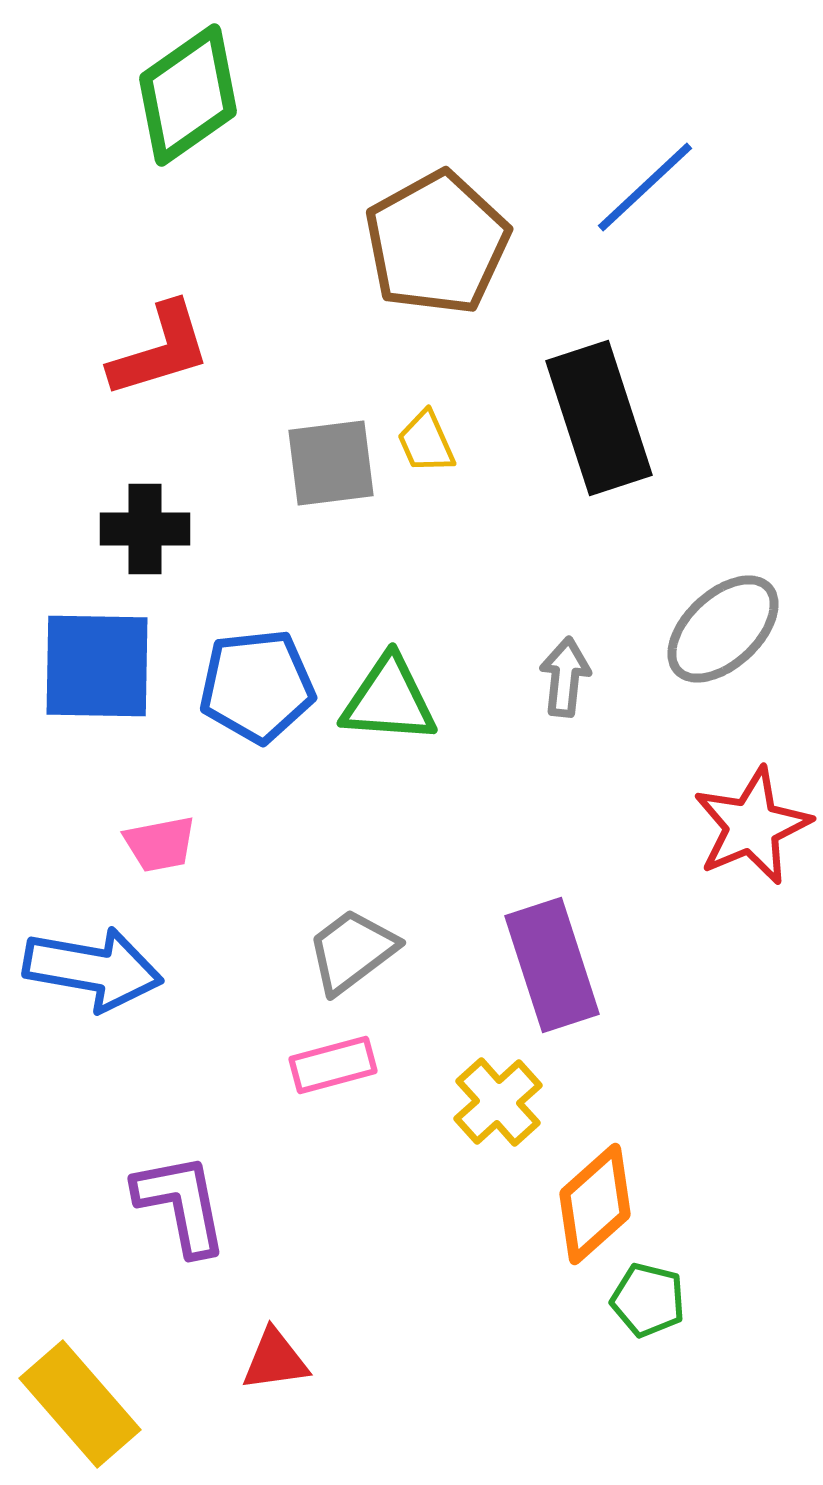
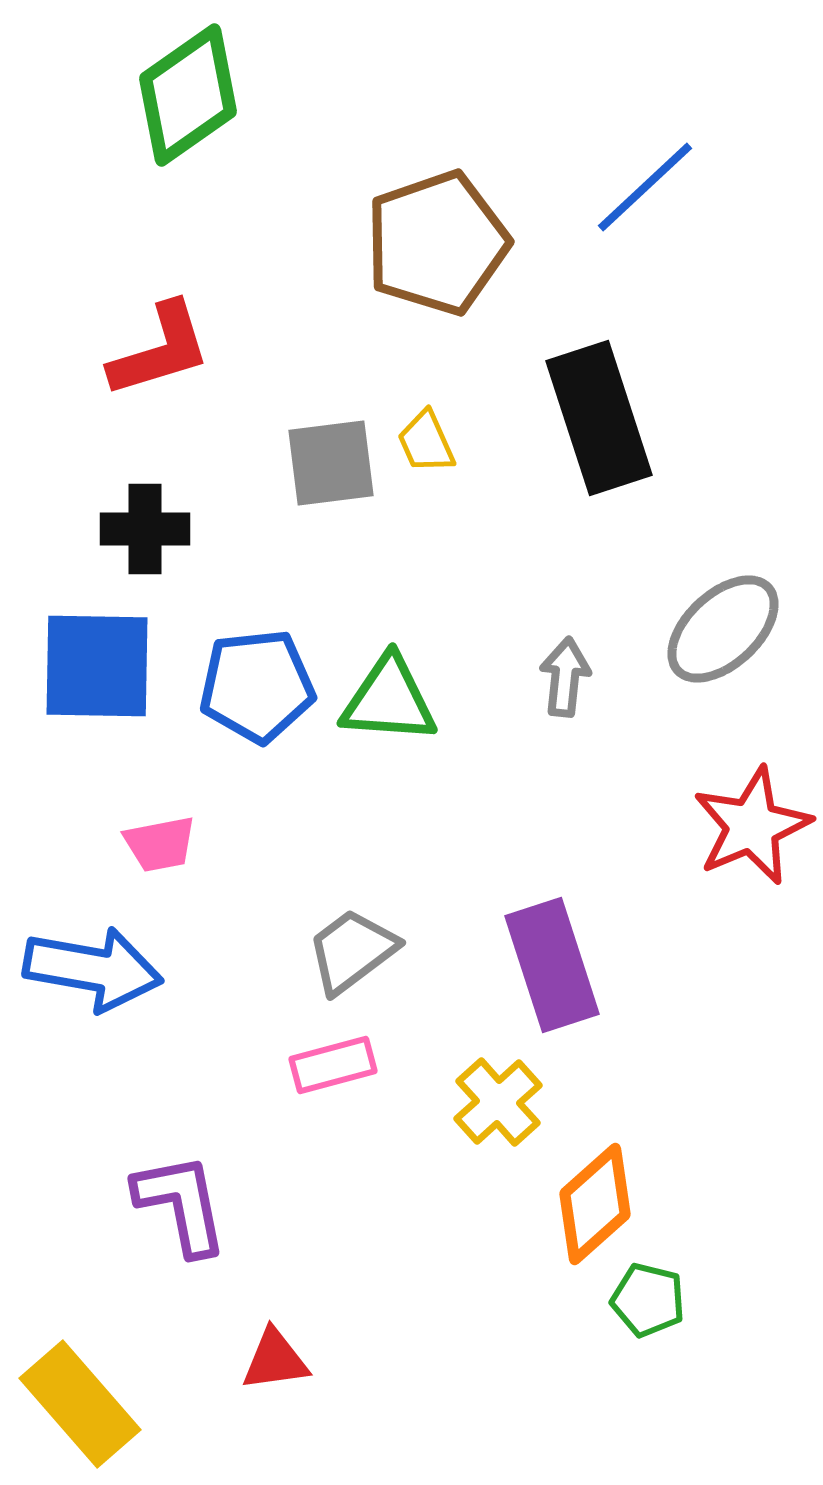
brown pentagon: rotated 10 degrees clockwise
